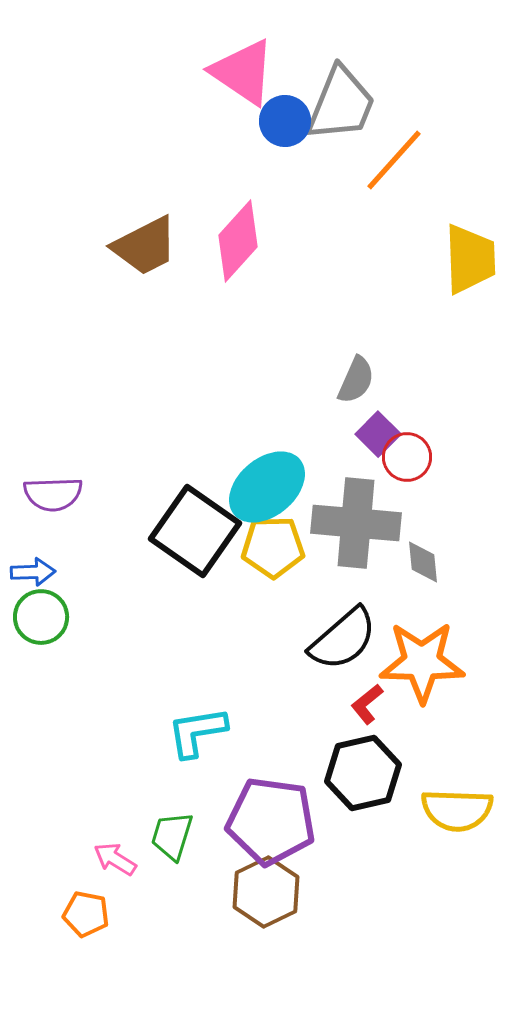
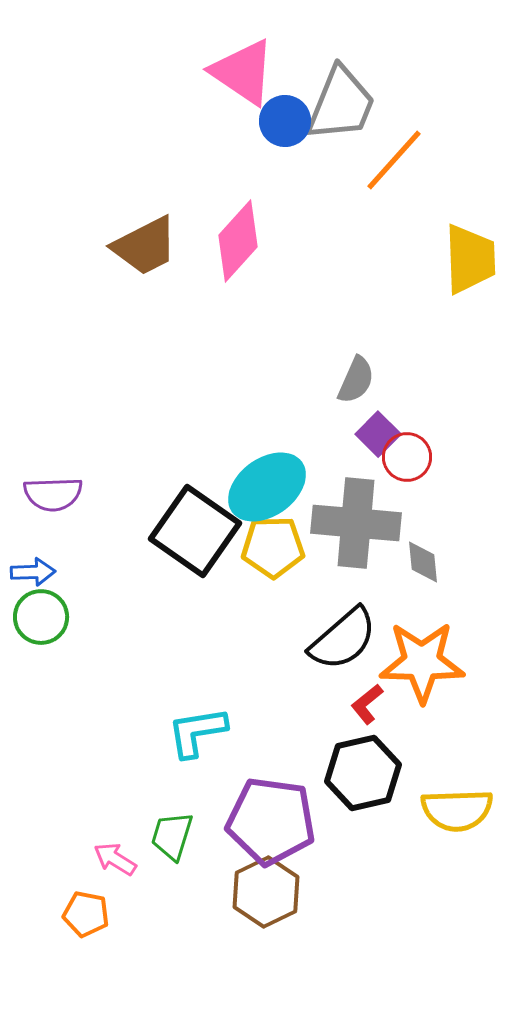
cyan ellipse: rotated 4 degrees clockwise
yellow semicircle: rotated 4 degrees counterclockwise
